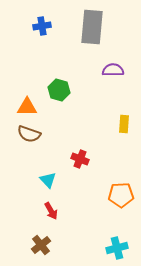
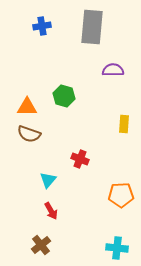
green hexagon: moved 5 px right, 6 px down
cyan triangle: rotated 24 degrees clockwise
cyan cross: rotated 20 degrees clockwise
